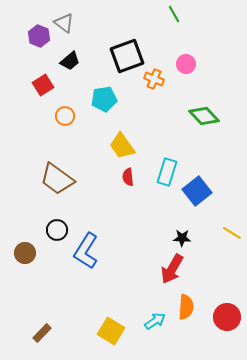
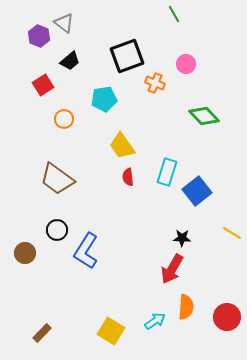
orange cross: moved 1 px right, 4 px down
orange circle: moved 1 px left, 3 px down
